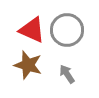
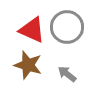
gray circle: moved 3 px up
gray arrow: rotated 18 degrees counterclockwise
